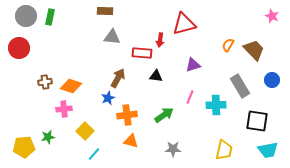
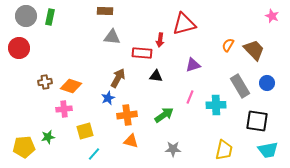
blue circle: moved 5 px left, 3 px down
yellow square: rotated 30 degrees clockwise
